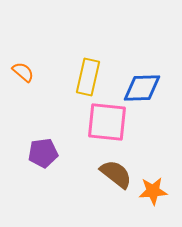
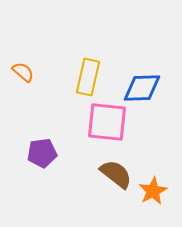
purple pentagon: moved 1 px left
orange star: rotated 24 degrees counterclockwise
